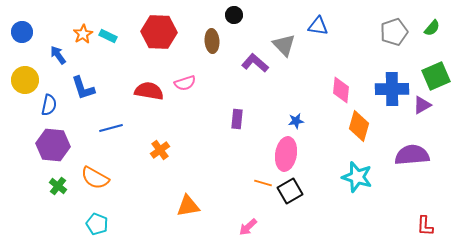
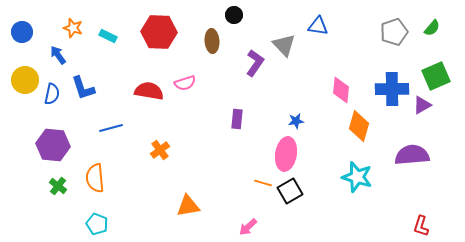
orange star: moved 10 px left, 6 px up; rotated 24 degrees counterclockwise
purple L-shape: rotated 84 degrees clockwise
blue semicircle: moved 3 px right, 11 px up
orange semicircle: rotated 56 degrees clockwise
red L-shape: moved 4 px left; rotated 15 degrees clockwise
